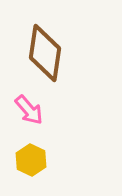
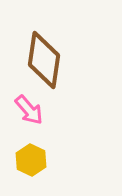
brown diamond: moved 1 px left, 7 px down
